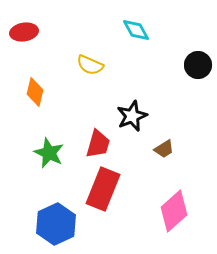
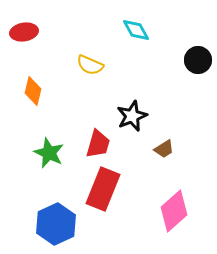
black circle: moved 5 px up
orange diamond: moved 2 px left, 1 px up
